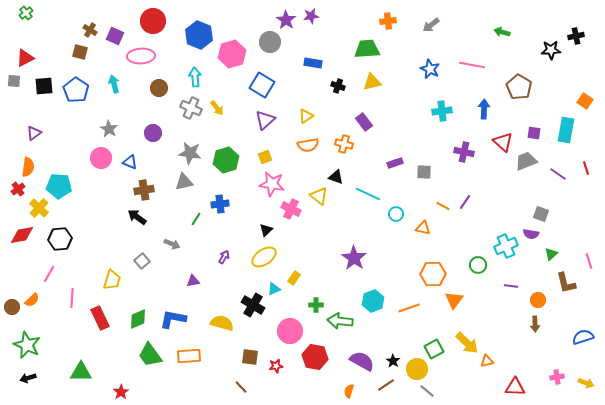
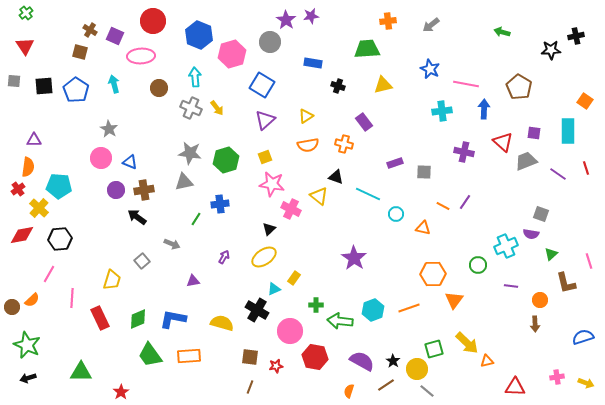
red triangle at (25, 58): moved 12 px up; rotated 36 degrees counterclockwise
pink line at (472, 65): moved 6 px left, 19 px down
yellow triangle at (372, 82): moved 11 px right, 3 px down
cyan rectangle at (566, 130): moved 2 px right, 1 px down; rotated 10 degrees counterclockwise
purple triangle at (34, 133): moved 7 px down; rotated 35 degrees clockwise
purple circle at (153, 133): moved 37 px left, 57 px down
black triangle at (266, 230): moved 3 px right, 1 px up
orange circle at (538, 300): moved 2 px right
cyan hexagon at (373, 301): moved 9 px down
black cross at (253, 305): moved 4 px right, 5 px down
green square at (434, 349): rotated 12 degrees clockwise
brown line at (241, 387): moved 9 px right; rotated 64 degrees clockwise
